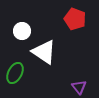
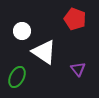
green ellipse: moved 2 px right, 4 px down
purple triangle: moved 1 px left, 18 px up
